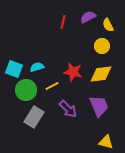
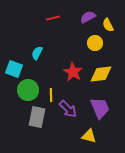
red line: moved 10 px left, 4 px up; rotated 64 degrees clockwise
yellow circle: moved 7 px left, 3 px up
cyan semicircle: moved 14 px up; rotated 48 degrees counterclockwise
red star: rotated 18 degrees clockwise
yellow line: moved 1 px left, 9 px down; rotated 64 degrees counterclockwise
green circle: moved 2 px right
purple trapezoid: moved 1 px right, 2 px down
gray rectangle: moved 3 px right; rotated 20 degrees counterclockwise
yellow triangle: moved 17 px left, 6 px up
